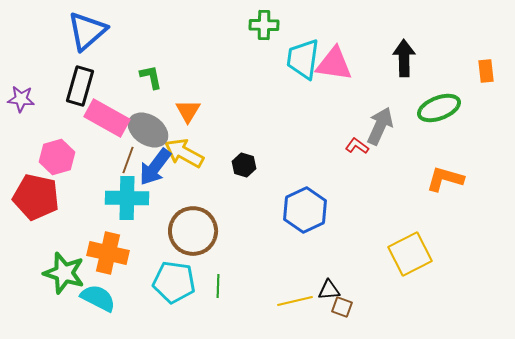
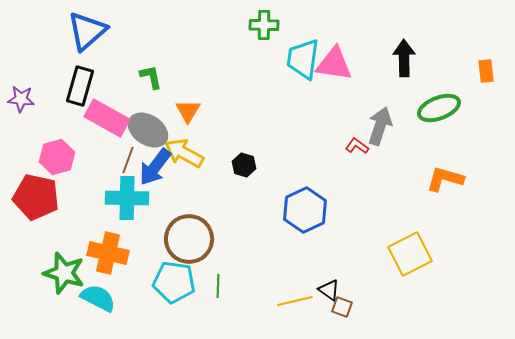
gray arrow: rotated 6 degrees counterclockwise
brown circle: moved 4 px left, 8 px down
black triangle: rotated 40 degrees clockwise
